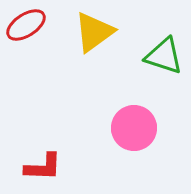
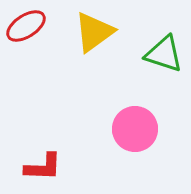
red ellipse: moved 1 px down
green triangle: moved 2 px up
pink circle: moved 1 px right, 1 px down
